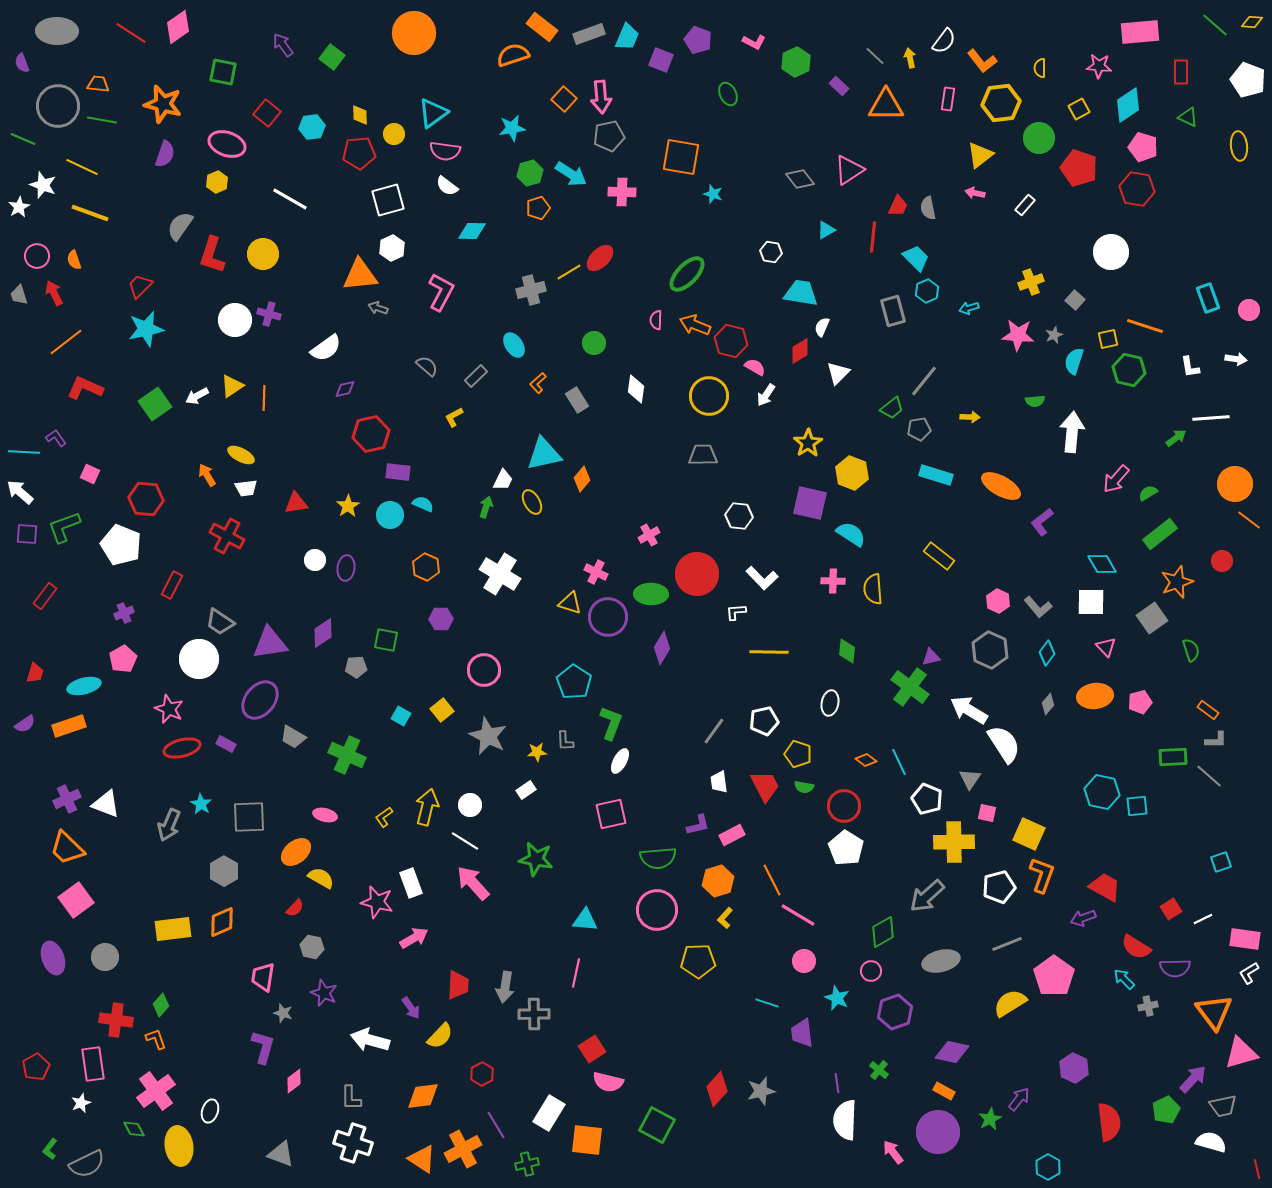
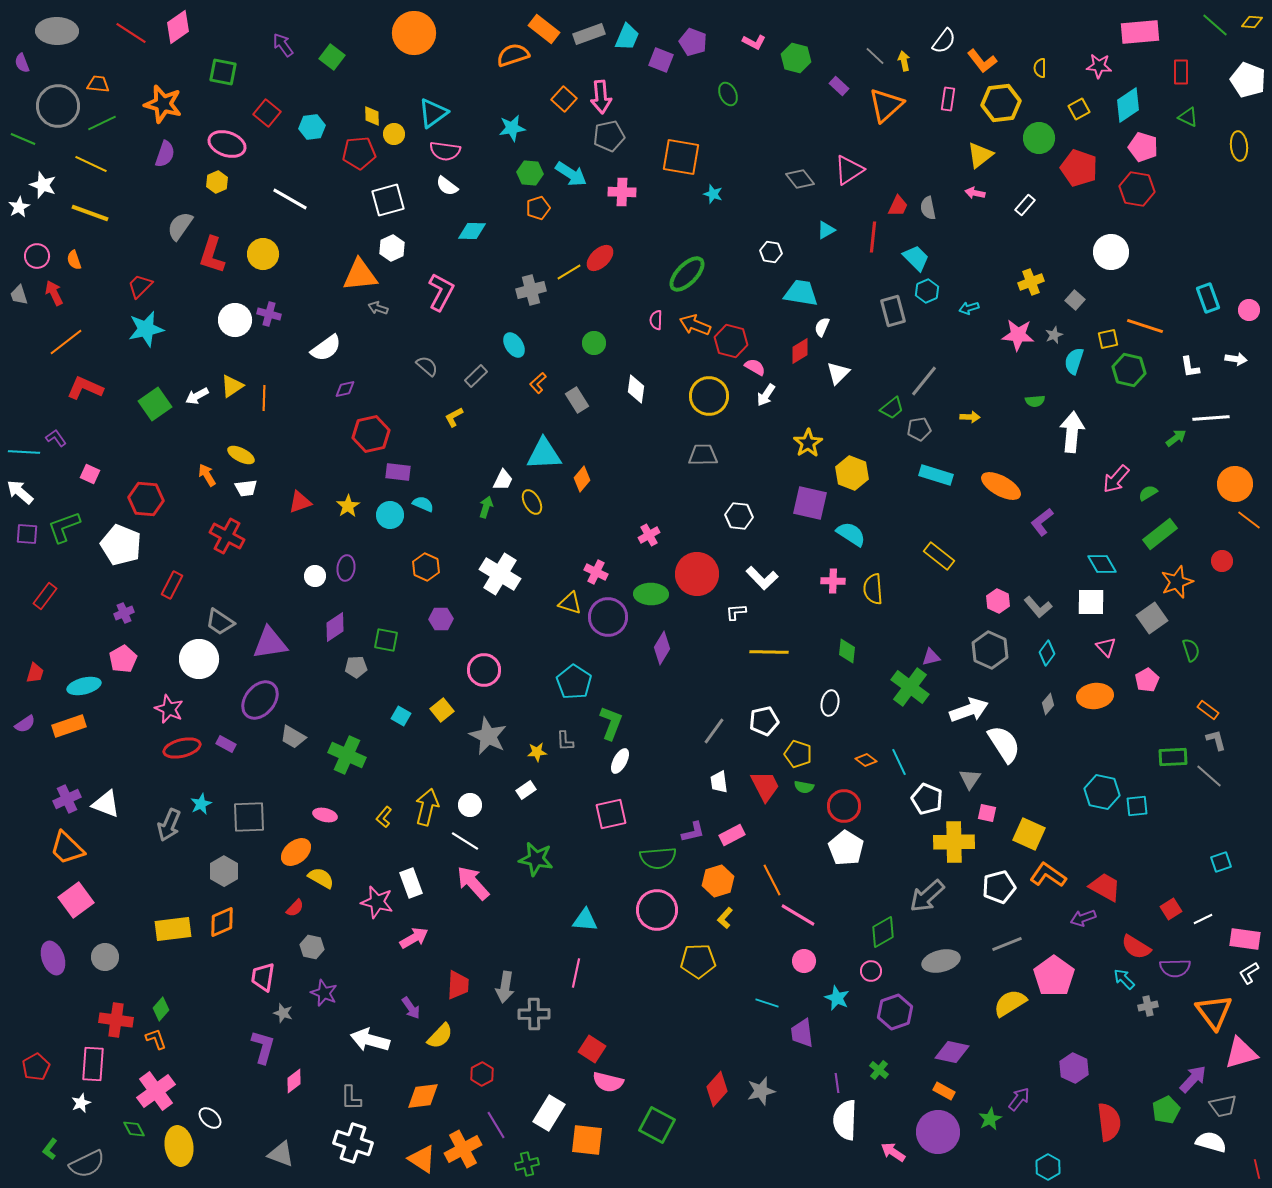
orange rectangle at (542, 27): moved 2 px right, 2 px down
purple pentagon at (698, 40): moved 5 px left, 2 px down
yellow arrow at (910, 58): moved 6 px left, 3 px down
green hexagon at (796, 62): moved 4 px up; rotated 20 degrees counterclockwise
orange triangle at (886, 105): rotated 42 degrees counterclockwise
yellow diamond at (360, 115): moved 12 px right, 1 px down
green line at (102, 120): moved 3 px down; rotated 36 degrees counterclockwise
yellow line at (82, 167): moved 9 px right, 3 px up
green hexagon at (530, 173): rotated 20 degrees clockwise
cyan triangle at (544, 454): rotated 9 degrees clockwise
red triangle at (296, 503): moved 4 px right, 1 px up; rotated 10 degrees counterclockwise
white circle at (315, 560): moved 16 px down
purple diamond at (323, 633): moved 12 px right, 6 px up
pink pentagon at (1140, 702): moved 7 px right, 22 px up; rotated 15 degrees counterclockwise
white arrow at (969, 710): rotated 129 degrees clockwise
gray L-shape at (1216, 740): rotated 105 degrees counterclockwise
cyan star at (201, 804): rotated 15 degrees clockwise
yellow L-shape at (384, 817): rotated 15 degrees counterclockwise
purple L-shape at (698, 825): moved 5 px left, 7 px down
orange L-shape at (1042, 875): moved 6 px right; rotated 75 degrees counterclockwise
green diamond at (161, 1005): moved 4 px down
red square at (592, 1049): rotated 24 degrees counterclockwise
pink rectangle at (93, 1064): rotated 12 degrees clockwise
white ellipse at (210, 1111): moved 7 px down; rotated 65 degrees counterclockwise
pink arrow at (893, 1152): rotated 20 degrees counterclockwise
